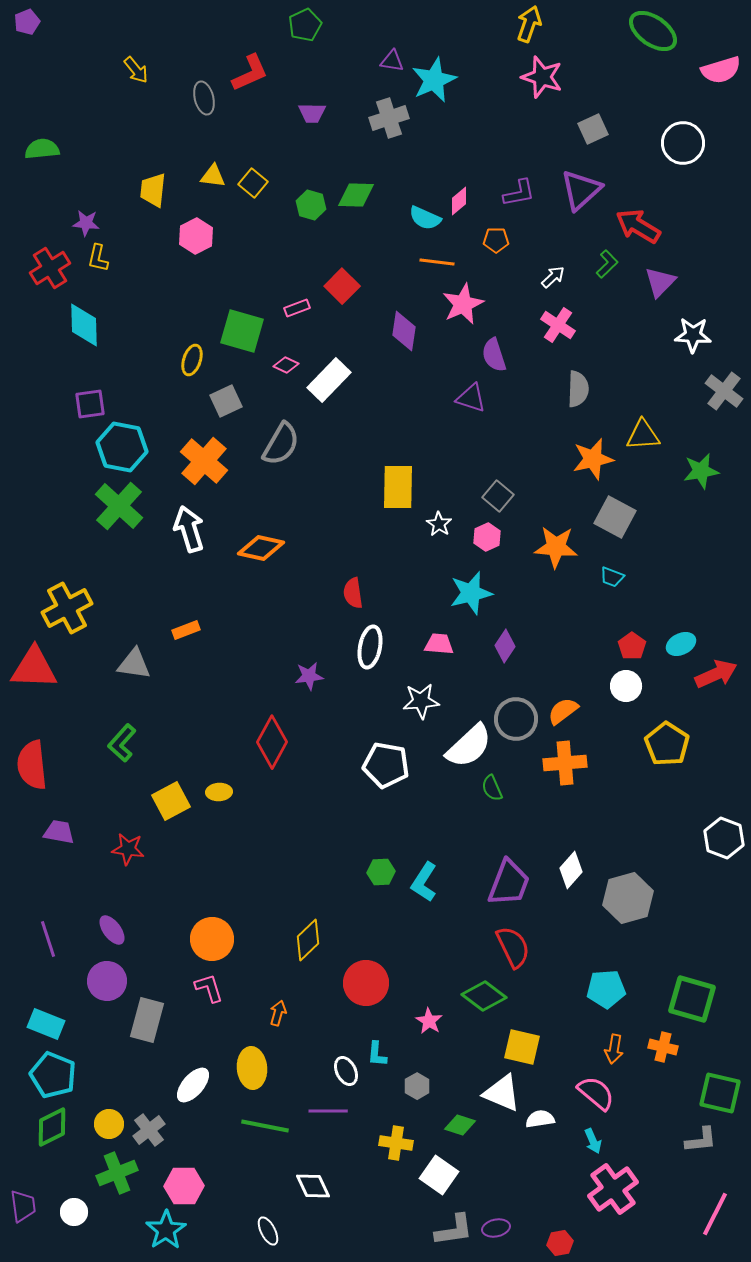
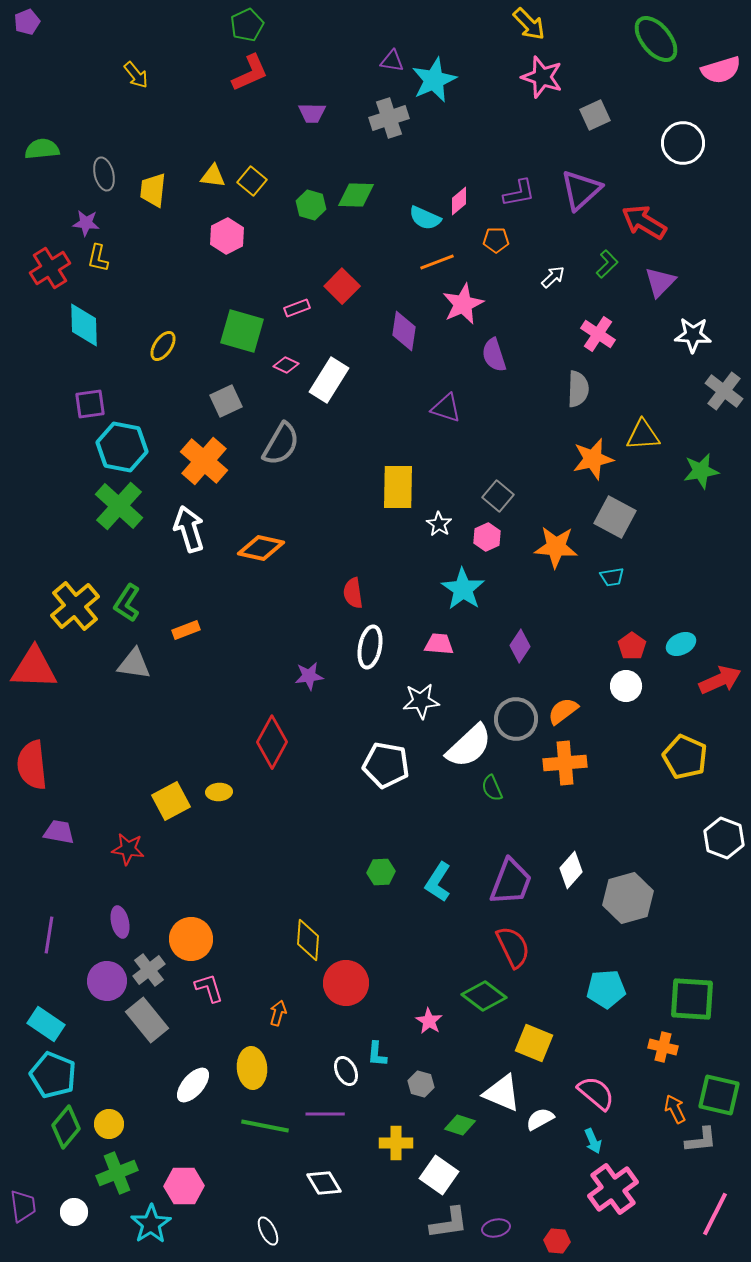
yellow arrow at (529, 24): rotated 117 degrees clockwise
green pentagon at (305, 25): moved 58 px left
green ellipse at (653, 31): moved 3 px right, 8 px down; rotated 15 degrees clockwise
yellow arrow at (136, 70): moved 5 px down
gray ellipse at (204, 98): moved 100 px left, 76 px down
gray square at (593, 129): moved 2 px right, 14 px up
yellow square at (253, 183): moved 1 px left, 2 px up
red arrow at (638, 226): moved 6 px right, 4 px up
pink hexagon at (196, 236): moved 31 px right
orange line at (437, 262): rotated 28 degrees counterclockwise
pink cross at (558, 325): moved 40 px right, 9 px down
yellow ellipse at (192, 360): moved 29 px left, 14 px up; rotated 16 degrees clockwise
white rectangle at (329, 380): rotated 12 degrees counterclockwise
purple triangle at (471, 398): moved 25 px left, 10 px down
cyan trapezoid at (612, 577): rotated 30 degrees counterclockwise
cyan star at (471, 593): moved 8 px left, 4 px up; rotated 24 degrees counterclockwise
yellow cross at (67, 608): moved 8 px right, 2 px up; rotated 12 degrees counterclockwise
purple diamond at (505, 646): moved 15 px right
red arrow at (716, 674): moved 4 px right, 6 px down
green L-shape at (122, 743): moved 5 px right, 140 px up; rotated 9 degrees counterclockwise
yellow pentagon at (667, 744): moved 18 px right, 13 px down; rotated 9 degrees counterclockwise
cyan L-shape at (424, 882): moved 14 px right
purple trapezoid at (509, 883): moved 2 px right, 1 px up
purple ellipse at (112, 930): moved 8 px right, 8 px up; rotated 24 degrees clockwise
purple line at (48, 939): moved 1 px right, 4 px up; rotated 27 degrees clockwise
orange circle at (212, 939): moved 21 px left
yellow diamond at (308, 940): rotated 42 degrees counterclockwise
red circle at (366, 983): moved 20 px left
green square at (692, 999): rotated 12 degrees counterclockwise
gray rectangle at (147, 1020): rotated 54 degrees counterclockwise
cyan rectangle at (46, 1024): rotated 12 degrees clockwise
yellow square at (522, 1047): moved 12 px right, 4 px up; rotated 9 degrees clockwise
orange arrow at (614, 1049): moved 61 px right, 60 px down; rotated 144 degrees clockwise
gray hexagon at (417, 1086): moved 4 px right, 2 px up; rotated 15 degrees counterclockwise
green square at (720, 1093): moved 1 px left, 2 px down
purple line at (328, 1111): moved 3 px left, 3 px down
white semicircle at (540, 1119): rotated 20 degrees counterclockwise
green diamond at (52, 1127): moved 14 px right; rotated 24 degrees counterclockwise
gray cross at (149, 1130): moved 160 px up
yellow cross at (396, 1143): rotated 8 degrees counterclockwise
white diamond at (313, 1186): moved 11 px right, 3 px up; rotated 6 degrees counterclockwise
cyan star at (166, 1230): moved 15 px left, 6 px up
gray L-shape at (454, 1230): moved 5 px left, 7 px up
red hexagon at (560, 1243): moved 3 px left, 2 px up; rotated 15 degrees clockwise
